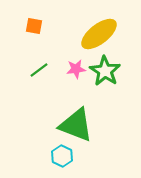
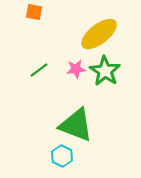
orange square: moved 14 px up
